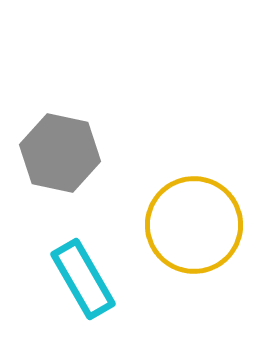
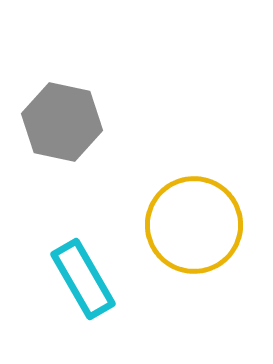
gray hexagon: moved 2 px right, 31 px up
